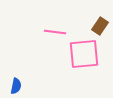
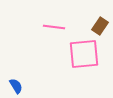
pink line: moved 1 px left, 5 px up
blue semicircle: rotated 42 degrees counterclockwise
